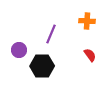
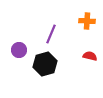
red semicircle: moved 1 px down; rotated 40 degrees counterclockwise
black hexagon: moved 3 px right, 2 px up; rotated 15 degrees counterclockwise
